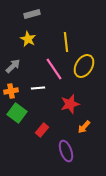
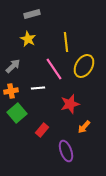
green square: rotated 12 degrees clockwise
